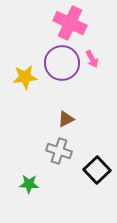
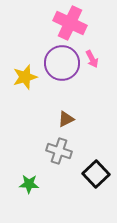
yellow star: rotated 10 degrees counterclockwise
black square: moved 1 px left, 4 px down
